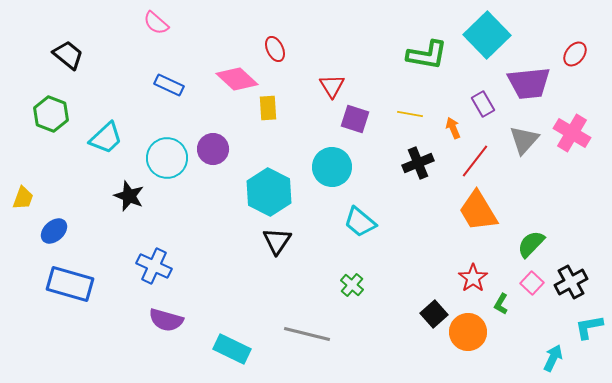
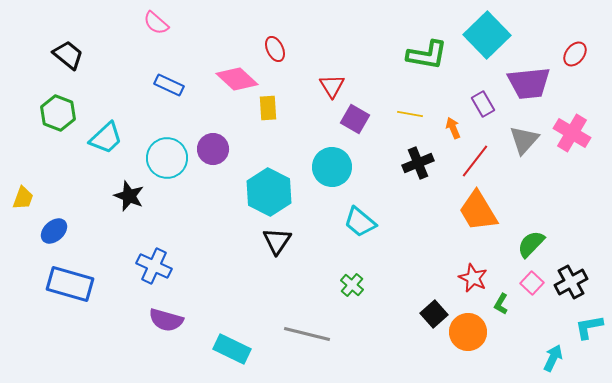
green hexagon at (51, 114): moved 7 px right, 1 px up
purple square at (355, 119): rotated 12 degrees clockwise
red star at (473, 278): rotated 12 degrees counterclockwise
